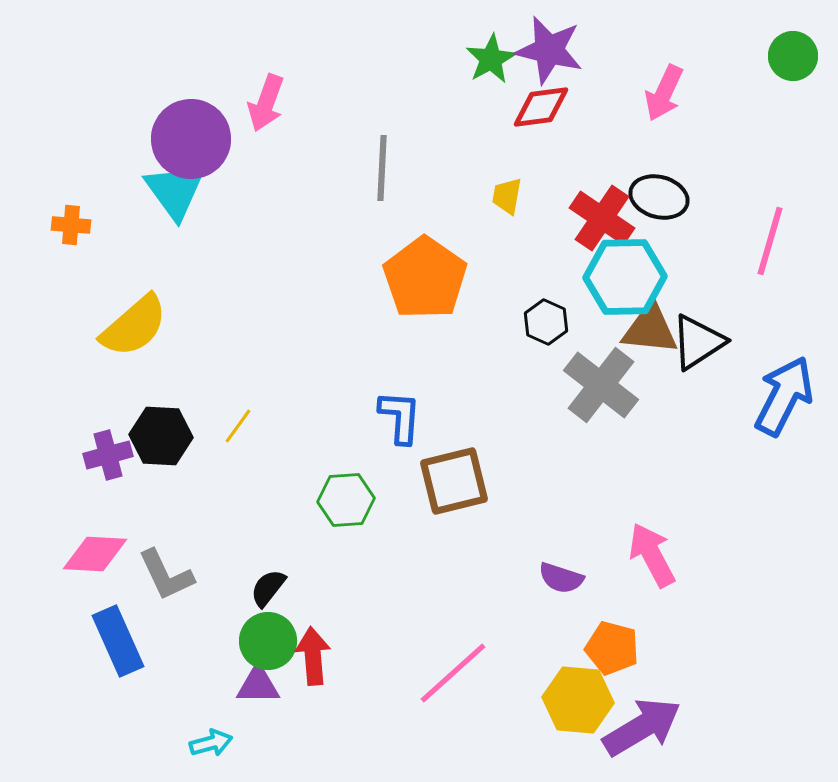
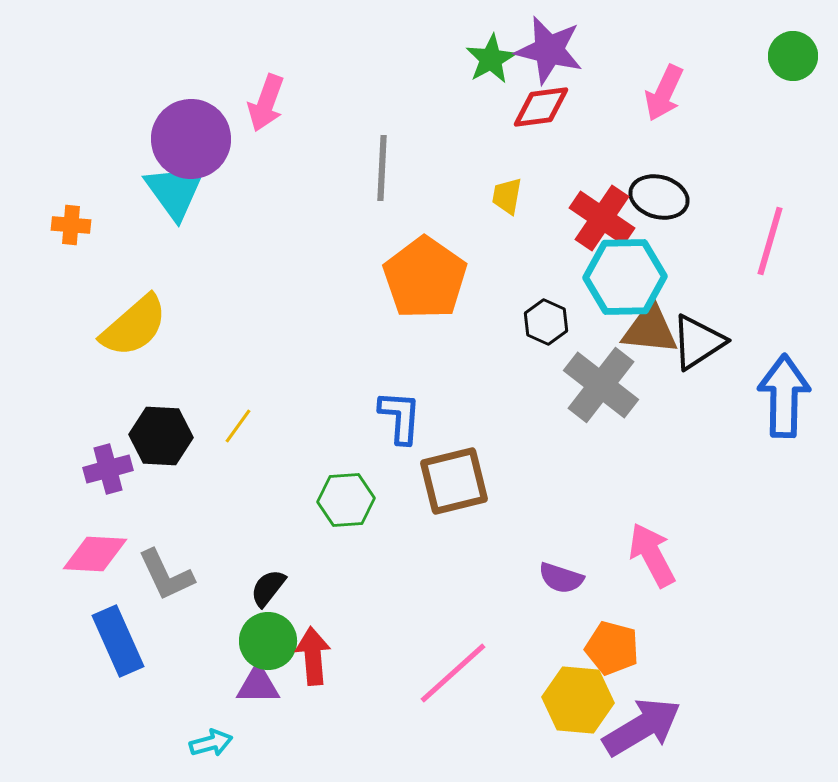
blue arrow at (784, 396): rotated 26 degrees counterclockwise
purple cross at (108, 455): moved 14 px down
